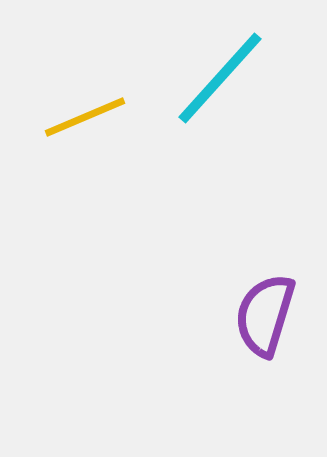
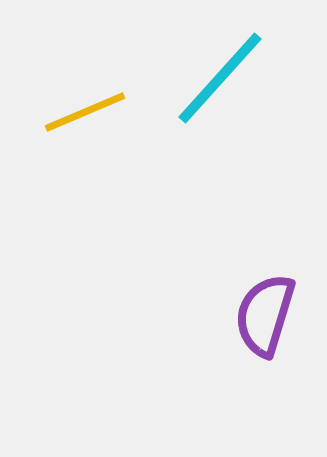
yellow line: moved 5 px up
